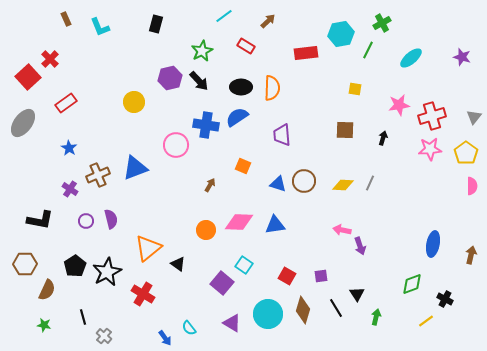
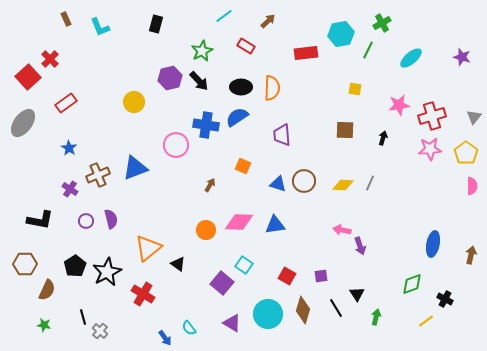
gray cross at (104, 336): moved 4 px left, 5 px up
